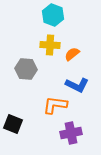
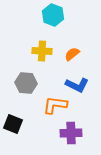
yellow cross: moved 8 px left, 6 px down
gray hexagon: moved 14 px down
purple cross: rotated 10 degrees clockwise
